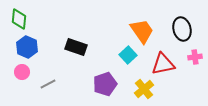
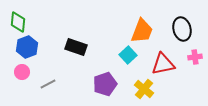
green diamond: moved 1 px left, 3 px down
orange trapezoid: rotated 56 degrees clockwise
blue hexagon: rotated 15 degrees clockwise
yellow cross: rotated 12 degrees counterclockwise
